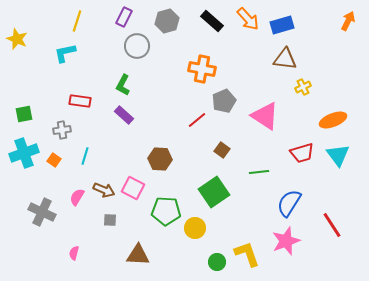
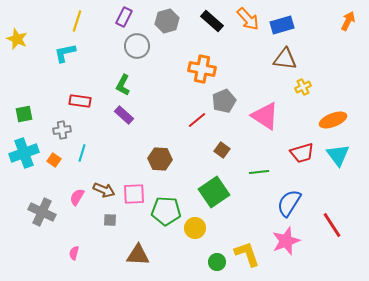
cyan line at (85, 156): moved 3 px left, 3 px up
pink square at (133, 188): moved 1 px right, 6 px down; rotated 30 degrees counterclockwise
